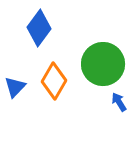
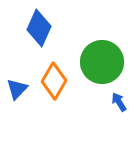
blue diamond: rotated 12 degrees counterclockwise
green circle: moved 1 px left, 2 px up
blue triangle: moved 2 px right, 2 px down
